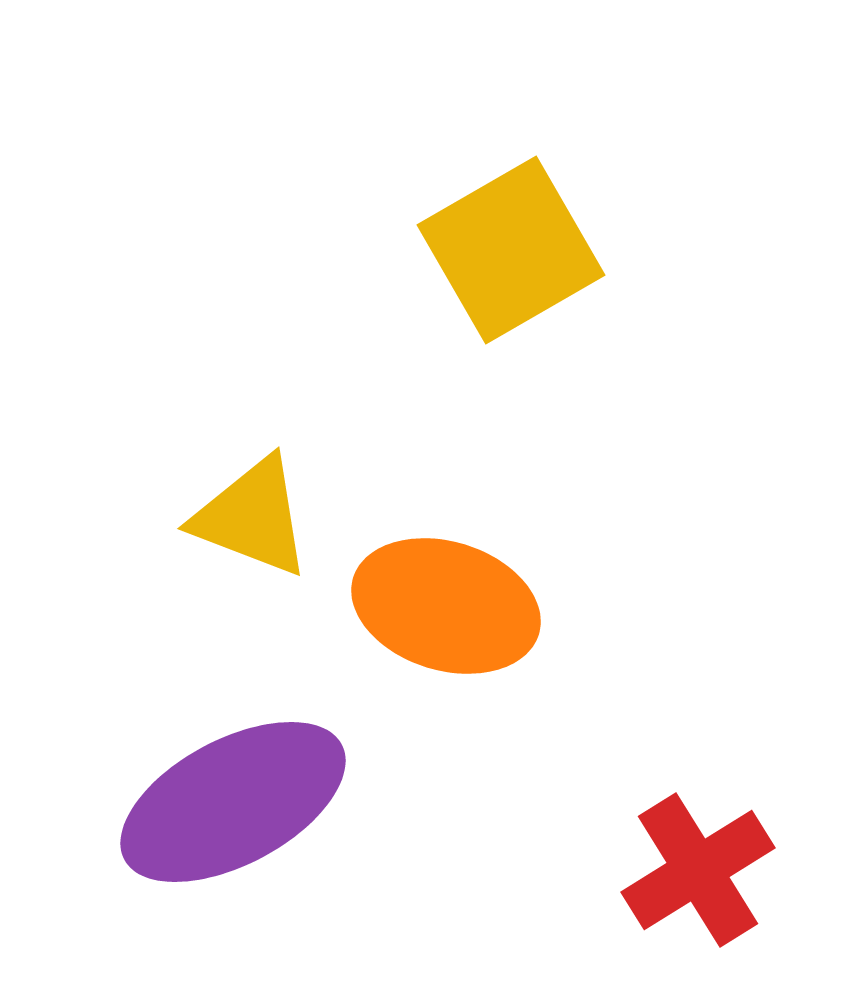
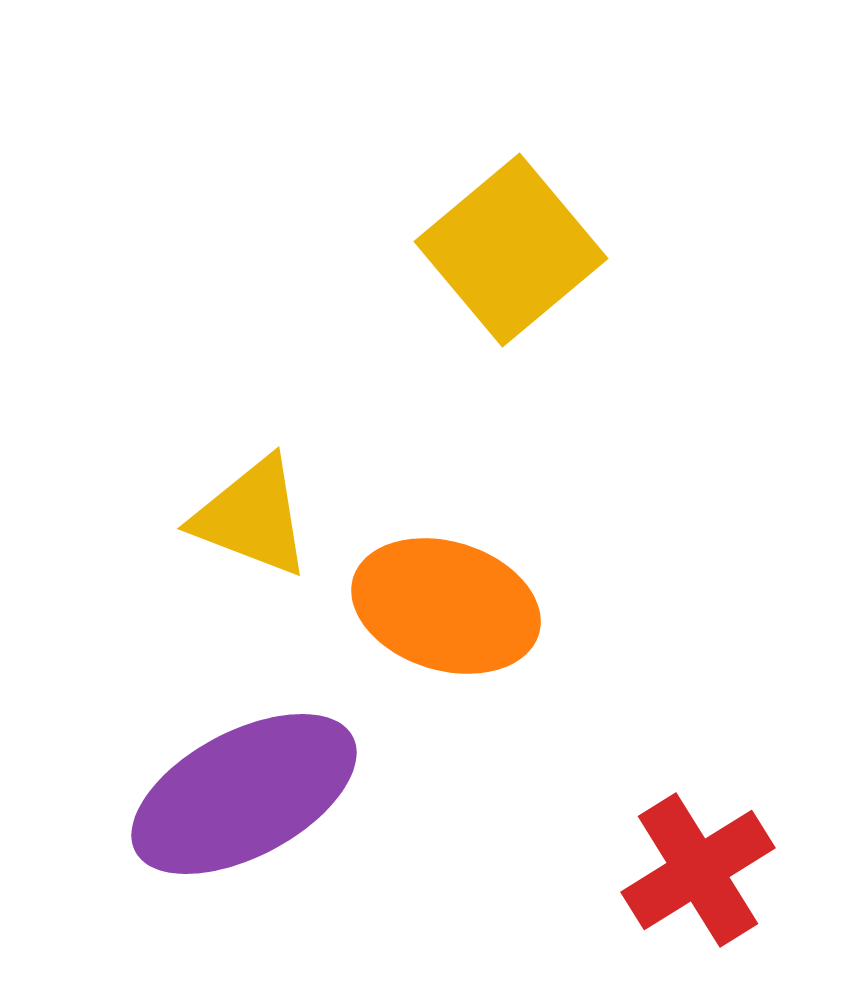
yellow square: rotated 10 degrees counterclockwise
purple ellipse: moved 11 px right, 8 px up
